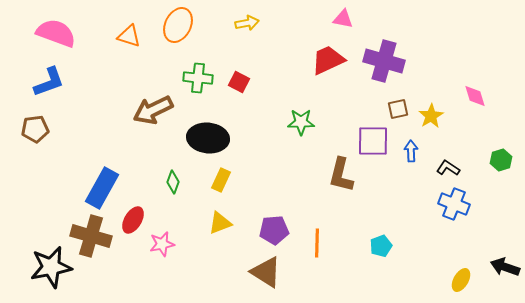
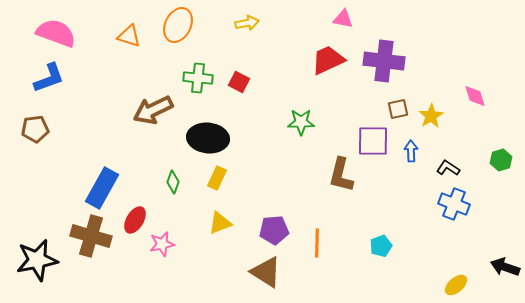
purple cross: rotated 9 degrees counterclockwise
blue L-shape: moved 4 px up
yellow rectangle: moved 4 px left, 2 px up
red ellipse: moved 2 px right
black star: moved 14 px left, 7 px up
yellow ellipse: moved 5 px left, 5 px down; rotated 20 degrees clockwise
